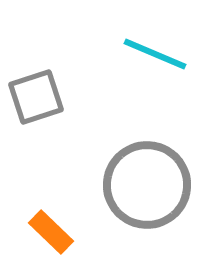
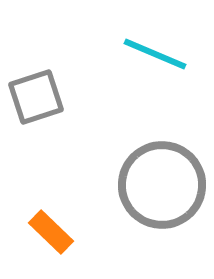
gray circle: moved 15 px right
